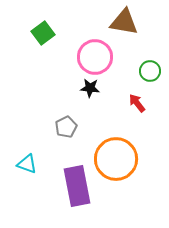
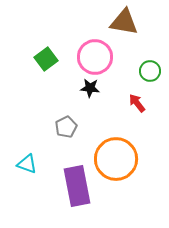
green square: moved 3 px right, 26 px down
